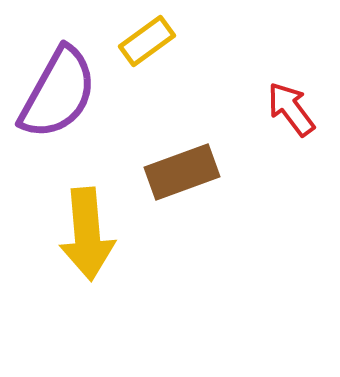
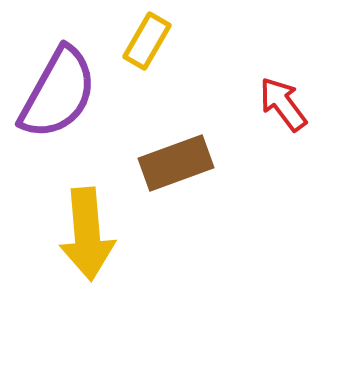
yellow rectangle: rotated 24 degrees counterclockwise
red arrow: moved 8 px left, 5 px up
brown rectangle: moved 6 px left, 9 px up
